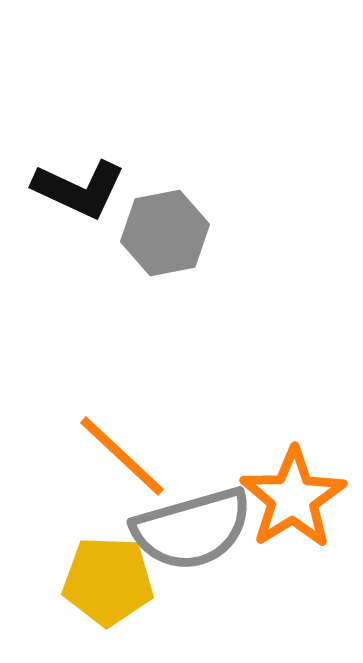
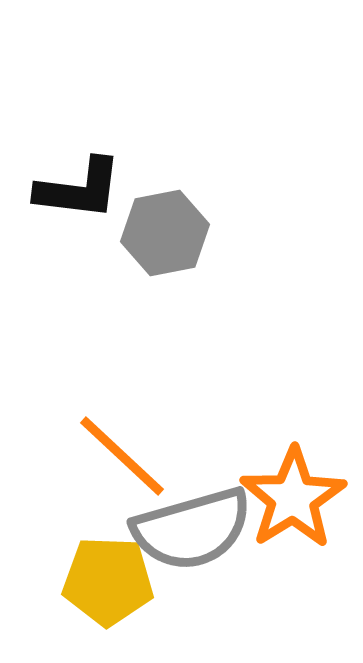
black L-shape: rotated 18 degrees counterclockwise
